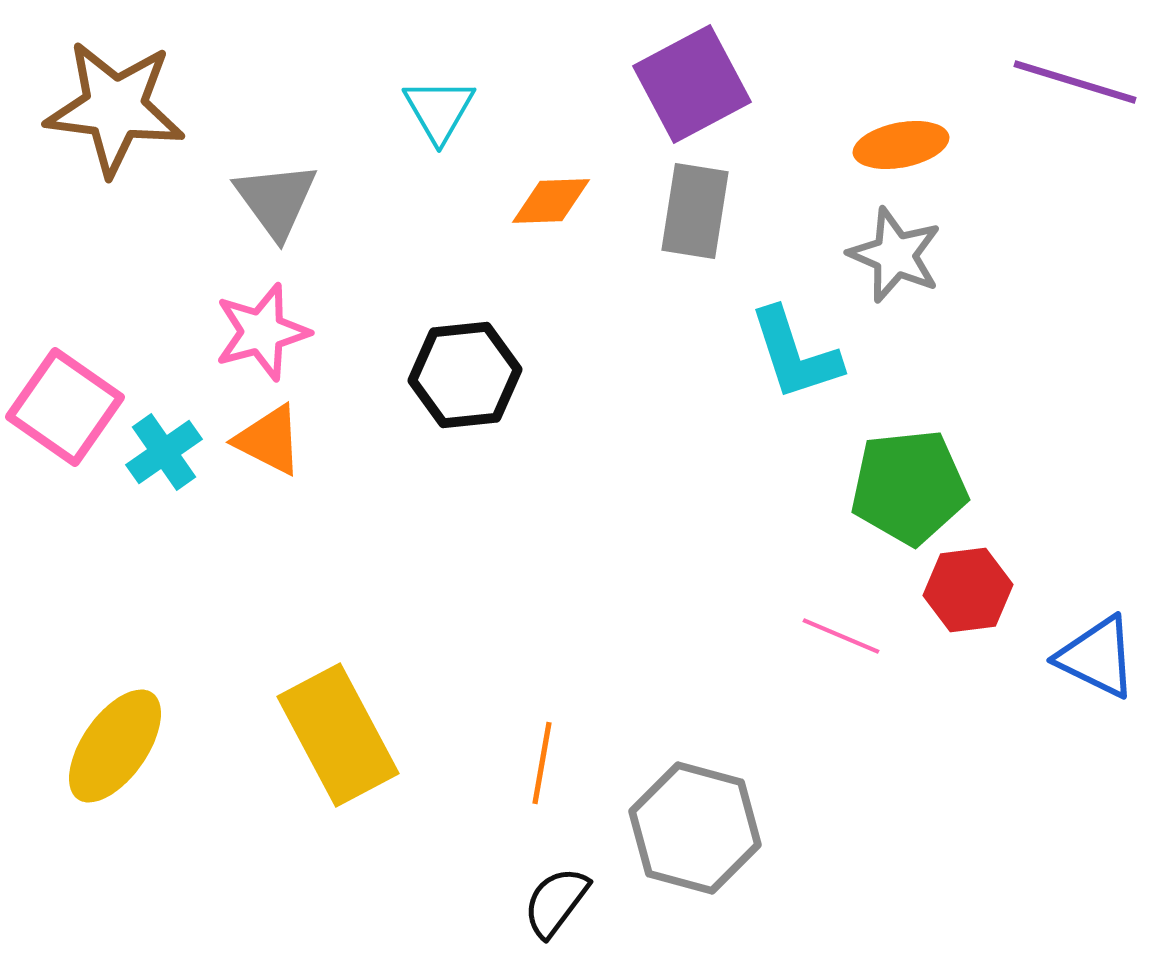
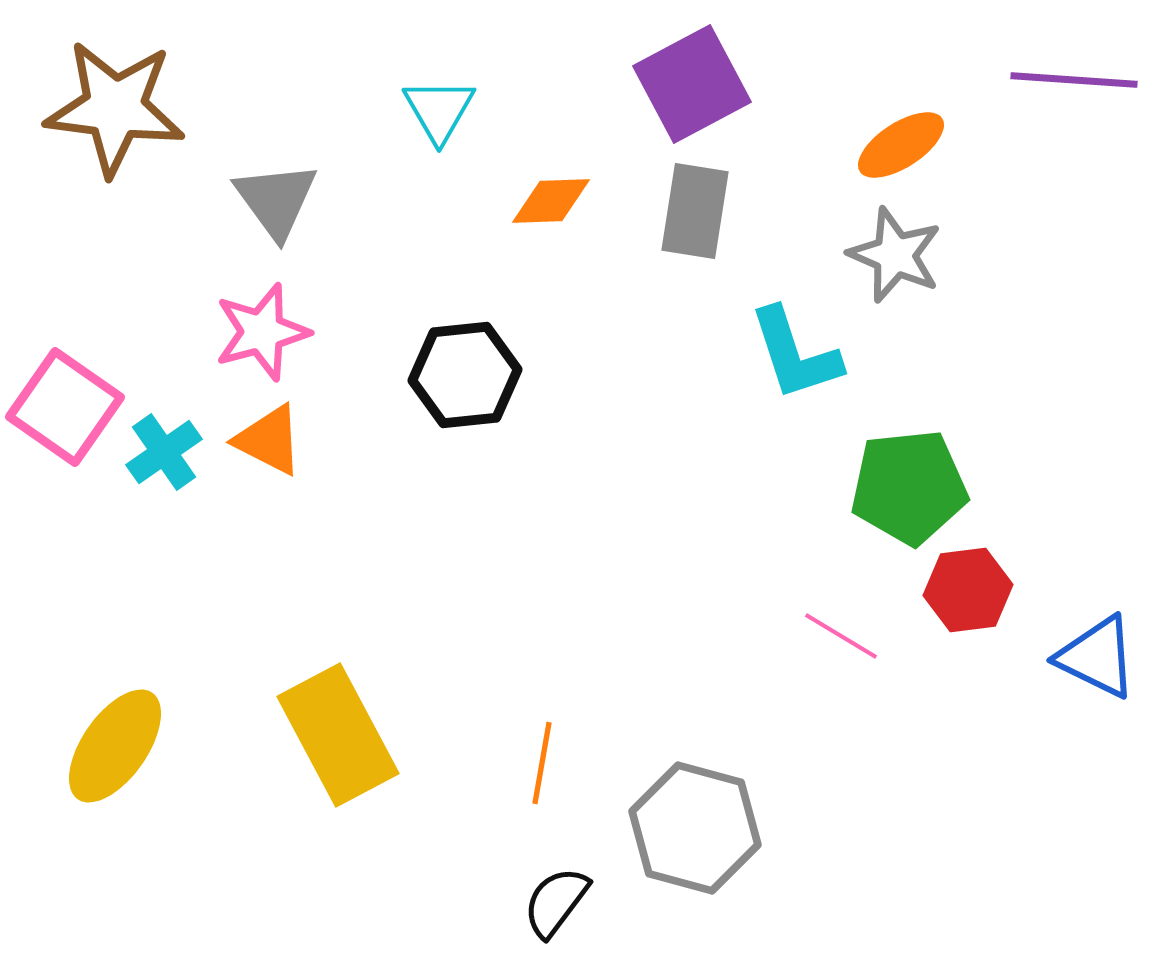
purple line: moved 1 px left, 2 px up; rotated 13 degrees counterclockwise
orange ellipse: rotated 22 degrees counterclockwise
pink line: rotated 8 degrees clockwise
